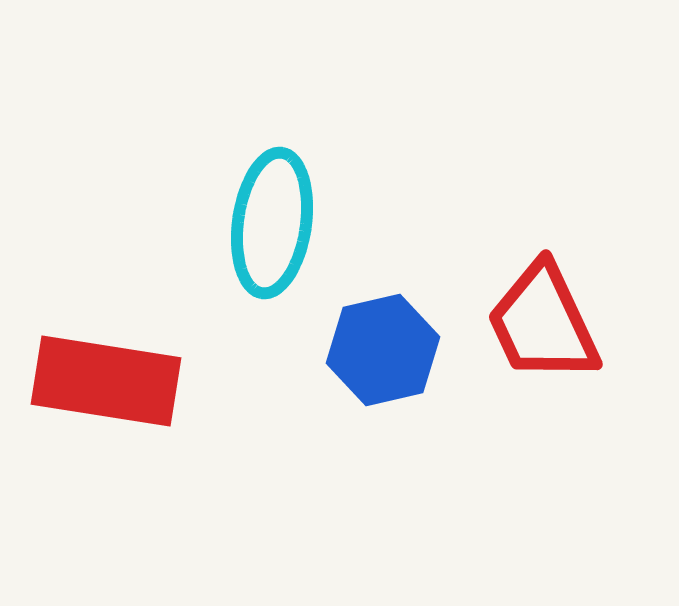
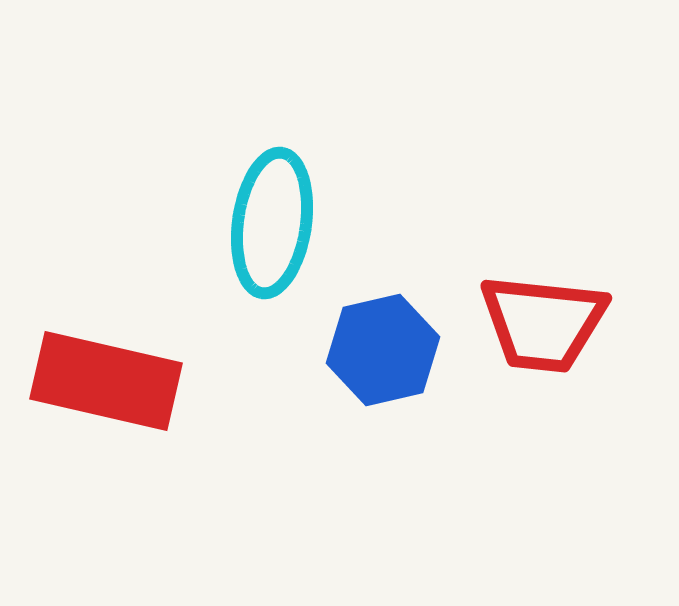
red trapezoid: rotated 59 degrees counterclockwise
red rectangle: rotated 4 degrees clockwise
